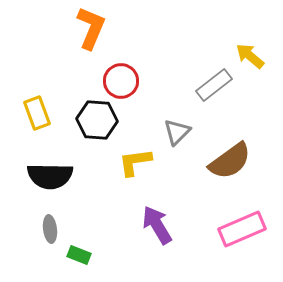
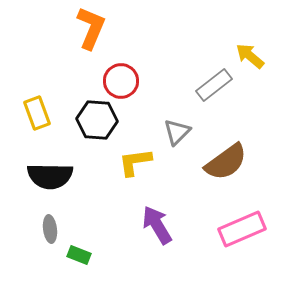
brown semicircle: moved 4 px left, 1 px down
